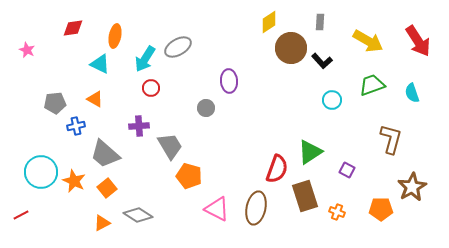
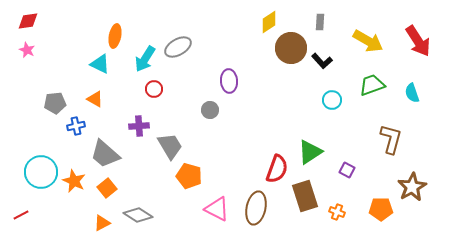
red diamond at (73, 28): moved 45 px left, 7 px up
red circle at (151, 88): moved 3 px right, 1 px down
gray circle at (206, 108): moved 4 px right, 2 px down
